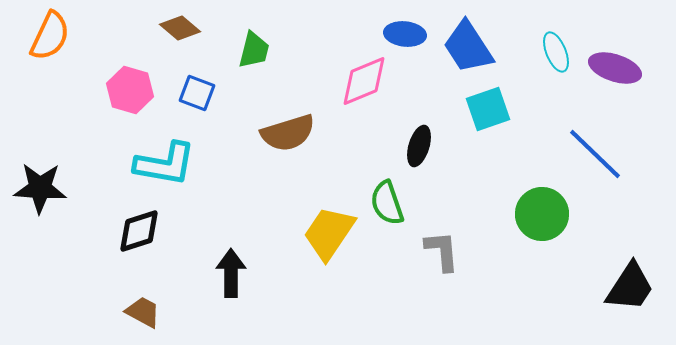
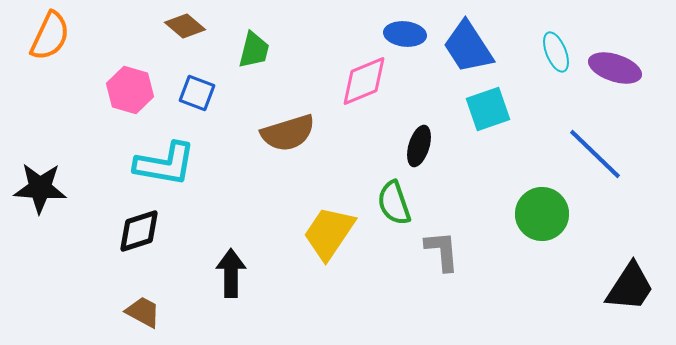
brown diamond: moved 5 px right, 2 px up
green semicircle: moved 7 px right
